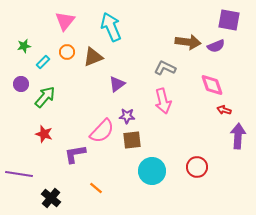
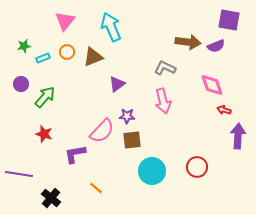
cyan rectangle: moved 4 px up; rotated 24 degrees clockwise
